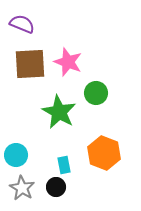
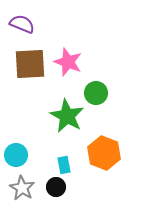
green star: moved 8 px right, 4 px down
